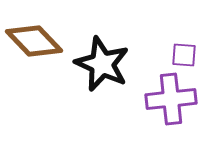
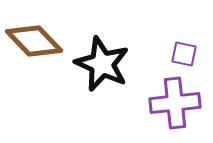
purple square: moved 1 px up; rotated 8 degrees clockwise
purple cross: moved 4 px right, 4 px down
